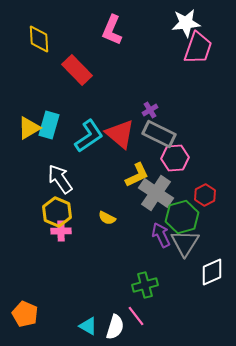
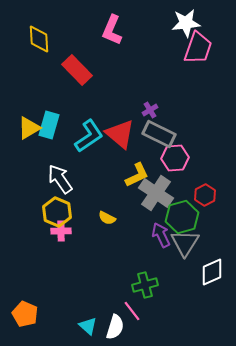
pink line: moved 4 px left, 5 px up
cyan triangle: rotated 12 degrees clockwise
